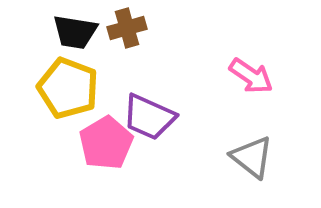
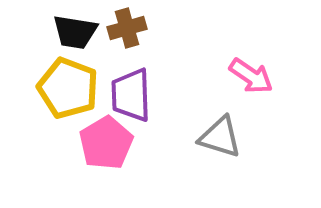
purple trapezoid: moved 18 px left, 22 px up; rotated 64 degrees clockwise
gray triangle: moved 32 px left, 20 px up; rotated 21 degrees counterclockwise
